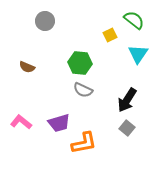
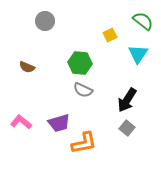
green semicircle: moved 9 px right, 1 px down
